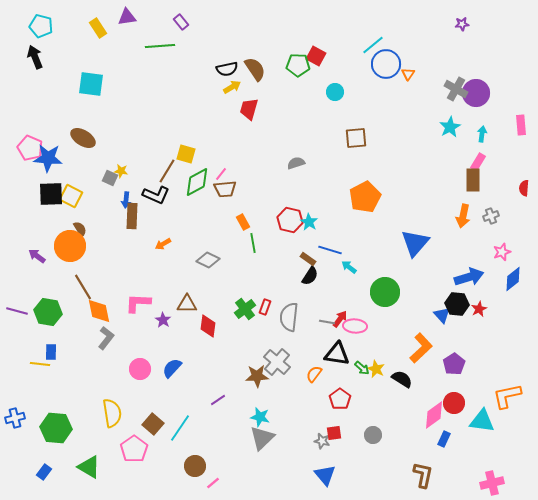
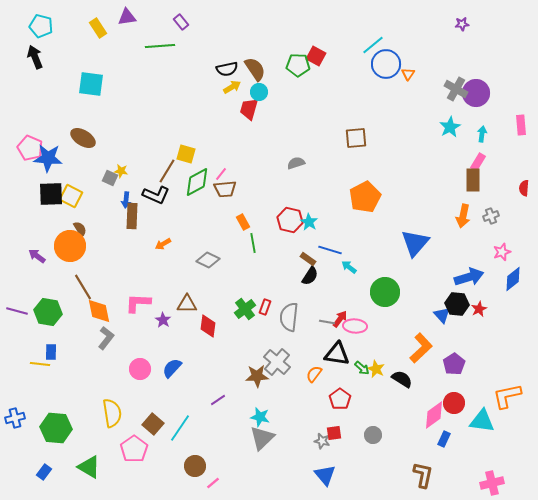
cyan circle at (335, 92): moved 76 px left
